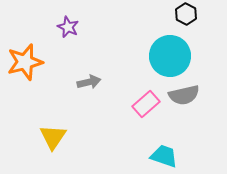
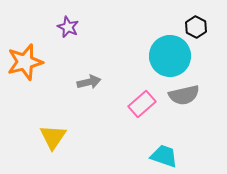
black hexagon: moved 10 px right, 13 px down
pink rectangle: moved 4 px left
